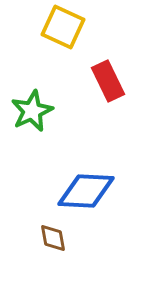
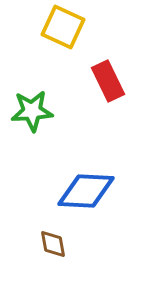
green star: rotated 21 degrees clockwise
brown diamond: moved 6 px down
